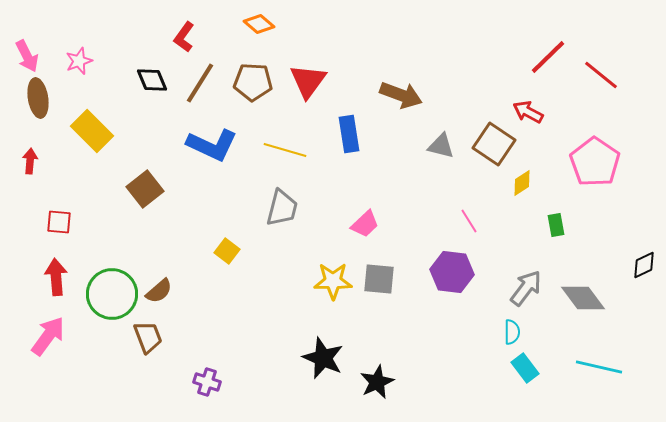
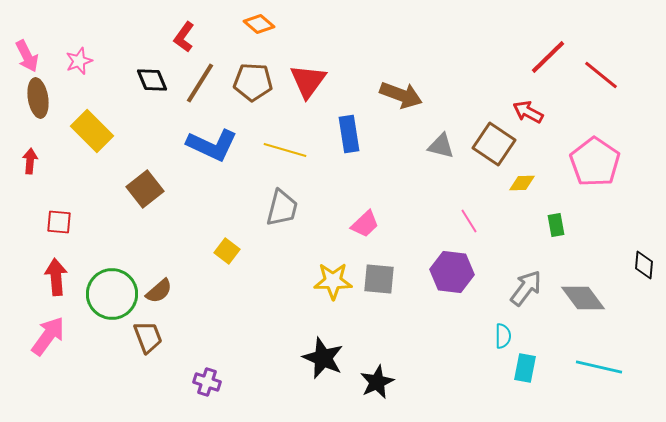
yellow diamond at (522, 183): rotated 32 degrees clockwise
black diamond at (644, 265): rotated 60 degrees counterclockwise
cyan semicircle at (512, 332): moved 9 px left, 4 px down
cyan rectangle at (525, 368): rotated 48 degrees clockwise
